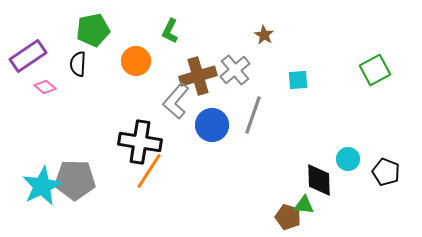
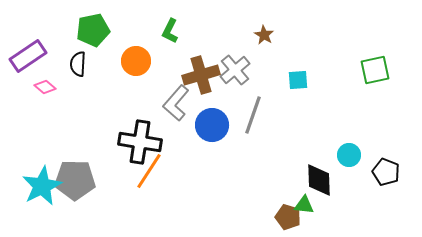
green square: rotated 16 degrees clockwise
brown cross: moved 3 px right, 1 px up
gray L-shape: moved 2 px down
cyan circle: moved 1 px right, 4 px up
